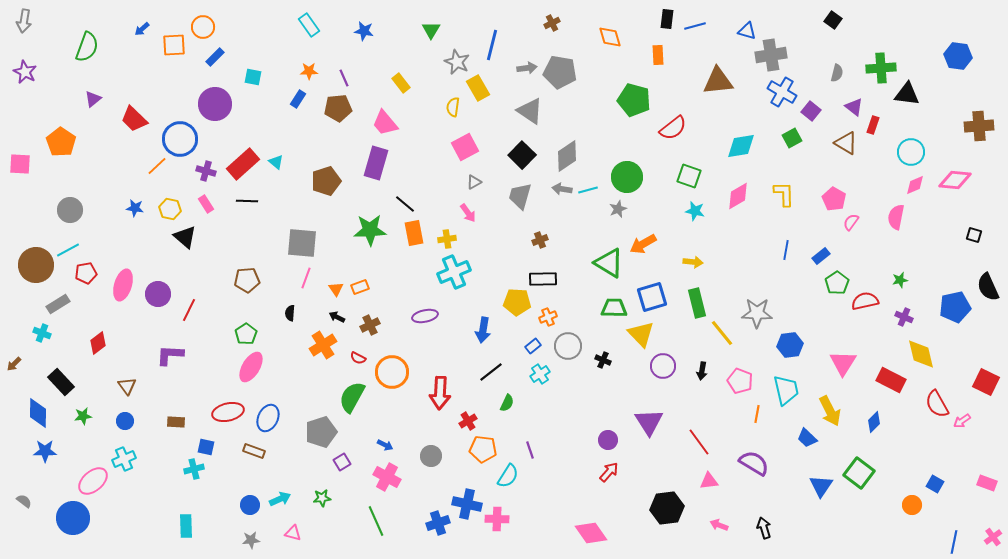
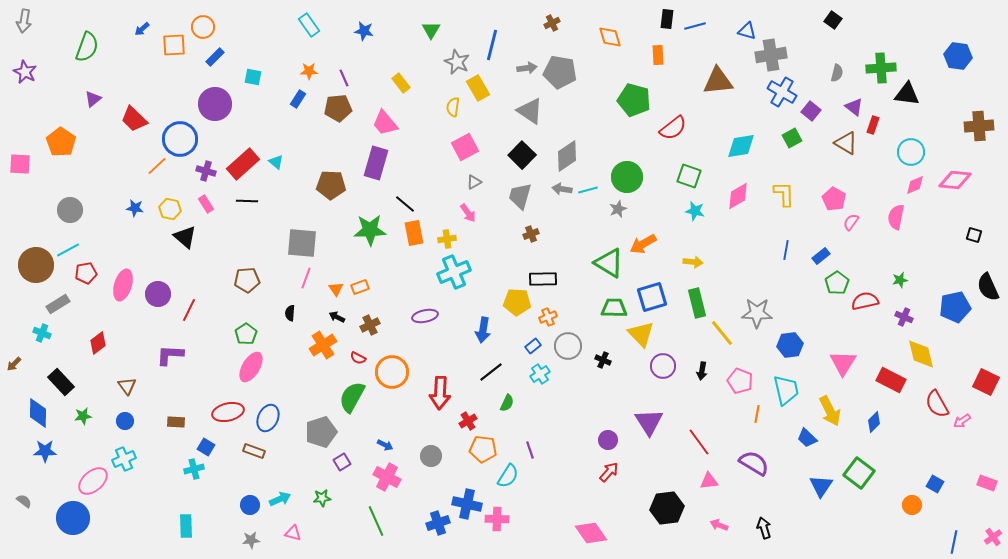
brown pentagon at (326, 181): moved 5 px right, 4 px down; rotated 20 degrees clockwise
brown cross at (540, 240): moved 9 px left, 6 px up
blue square at (206, 447): rotated 18 degrees clockwise
